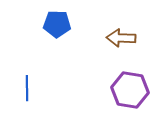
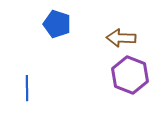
blue pentagon: rotated 16 degrees clockwise
purple hexagon: moved 15 px up; rotated 12 degrees clockwise
